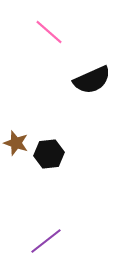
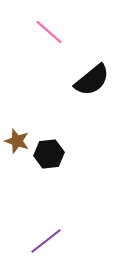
black semicircle: rotated 15 degrees counterclockwise
brown star: moved 1 px right, 2 px up
